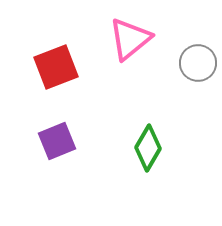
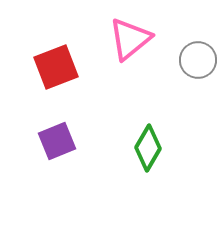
gray circle: moved 3 px up
